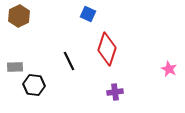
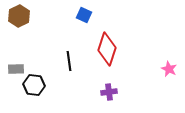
blue square: moved 4 px left, 1 px down
black line: rotated 18 degrees clockwise
gray rectangle: moved 1 px right, 2 px down
purple cross: moved 6 px left
